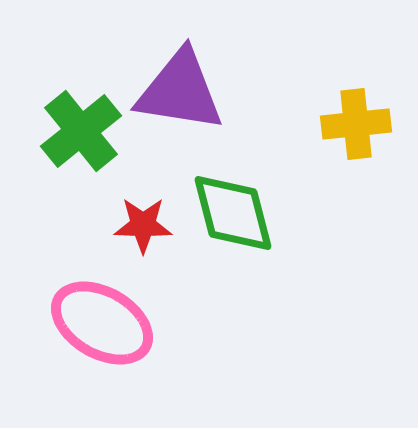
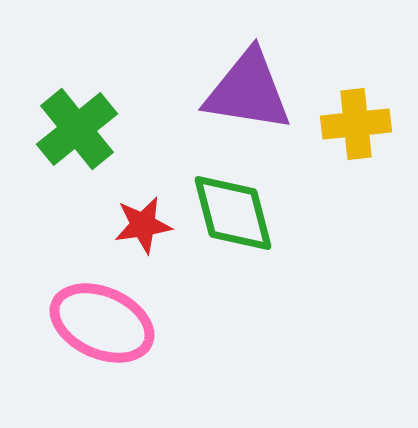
purple triangle: moved 68 px right
green cross: moved 4 px left, 2 px up
red star: rotated 10 degrees counterclockwise
pink ellipse: rotated 6 degrees counterclockwise
